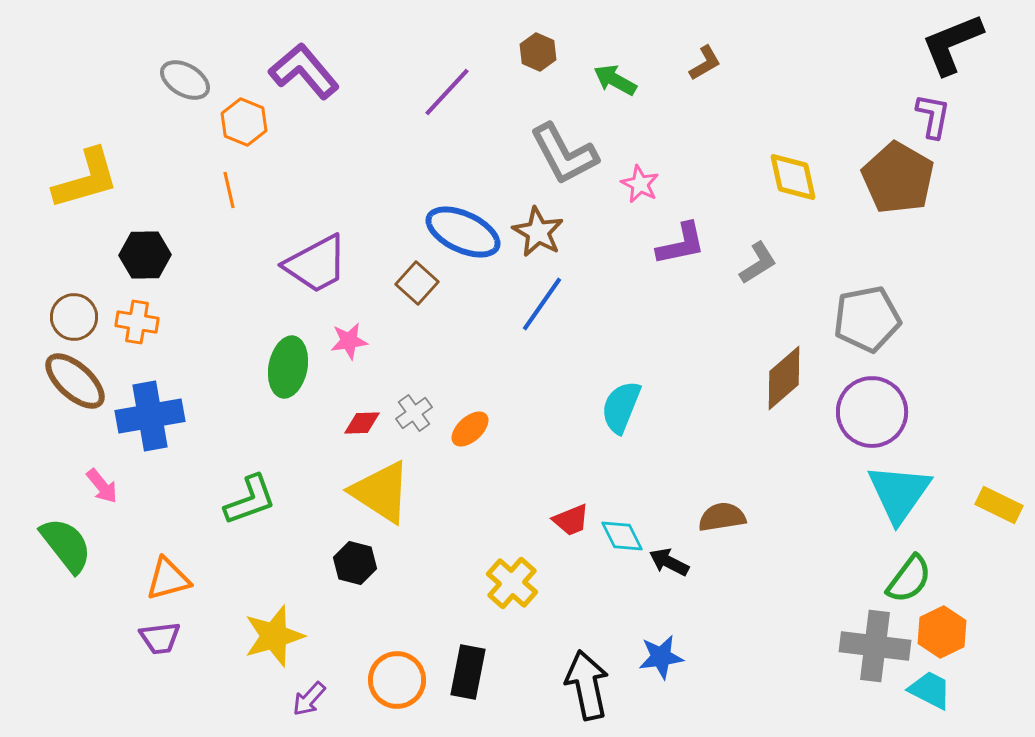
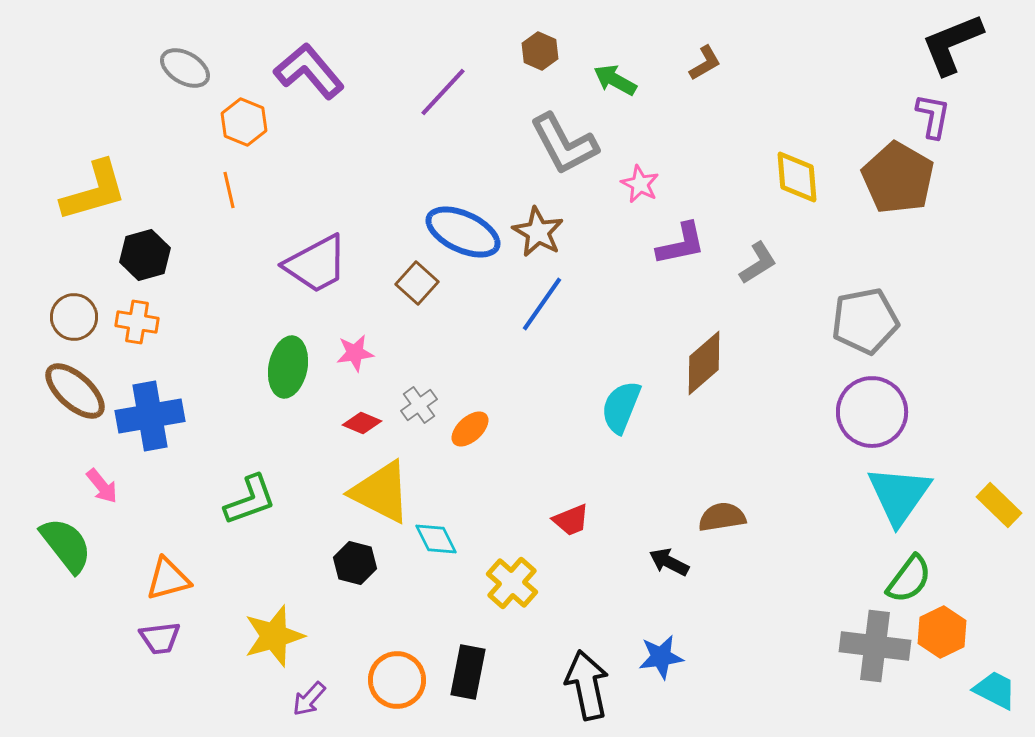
brown hexagon at (538, 52): moved 2 px right, 1 px up
purple L-shape at (304, 71): moved 5 px right
gray ellipse at (185, 80): moved 12 px up
purple line at (447, 92): moved 4 px left
gray L-shape at (564, 154): moved 10 px up
yellow diamond at (793, 177): moved 4 px right; rotated 8 degrees clockwise
yellow L-shape at (86, 179): moved 8 px right, 12 px down
black hexagon at (145, 255): rotated 15 degrees counterclockwise
gray pentagon at (867, 319): moved 2 px left, 2 px down
pink star at (349, 341): moved 6 px right, 12 px down
brown diamond at (784, 378): moved 80 px left, 15 px up
brown ellipse at (75, 381): moved 10 px down
gray cross at (414, 413): moved 5 px right, 8 px up
red diamond at (362, 423): rotated 24 degrees clockwise
yellow triangle at (381, 492): rotated 6 degrees counterclockwise
cyan triangle at (899, 493): moved 2 px down
yellow rectangle at (999, 505): rotated 18 degrees clockwise
cyan diamond at (622, 536): moved 186 px left, 3 px down
cyan trapezoid at (930, 690): moved 65 px right
